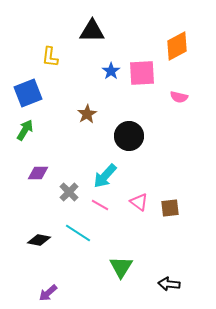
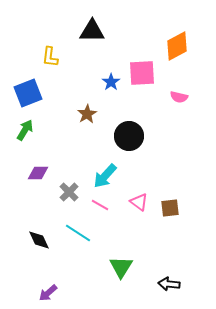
blue star: moved 11 px down
black diamond: rotated 55 degrees clockwise
